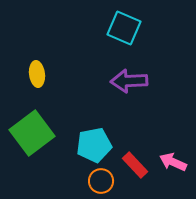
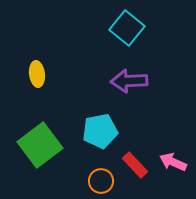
cyan square: moved 3 px right; rotated 16 degrees clockwise
green square: moved 8 px right, 12 px down
cyan pentagon: moved 6 px right, 14 px up
